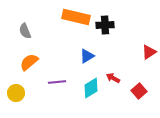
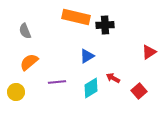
yellow circle: moved 1 px up
